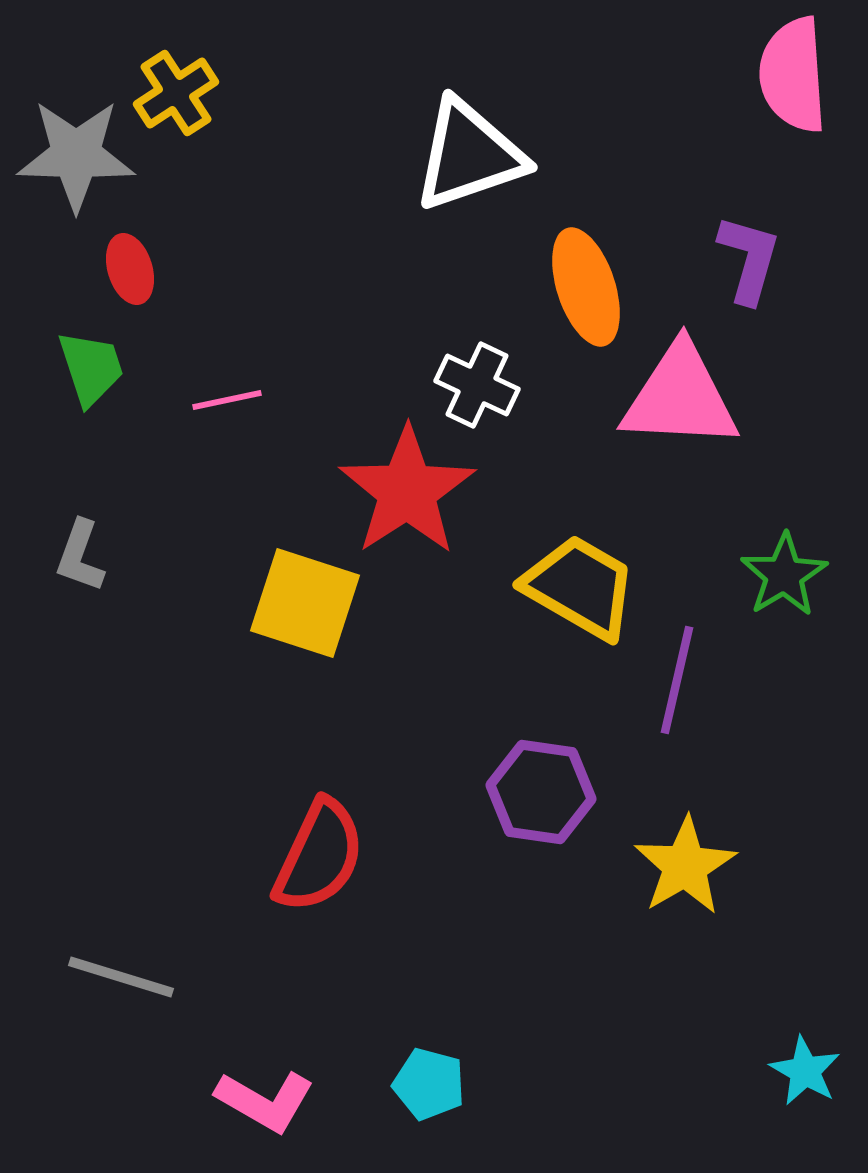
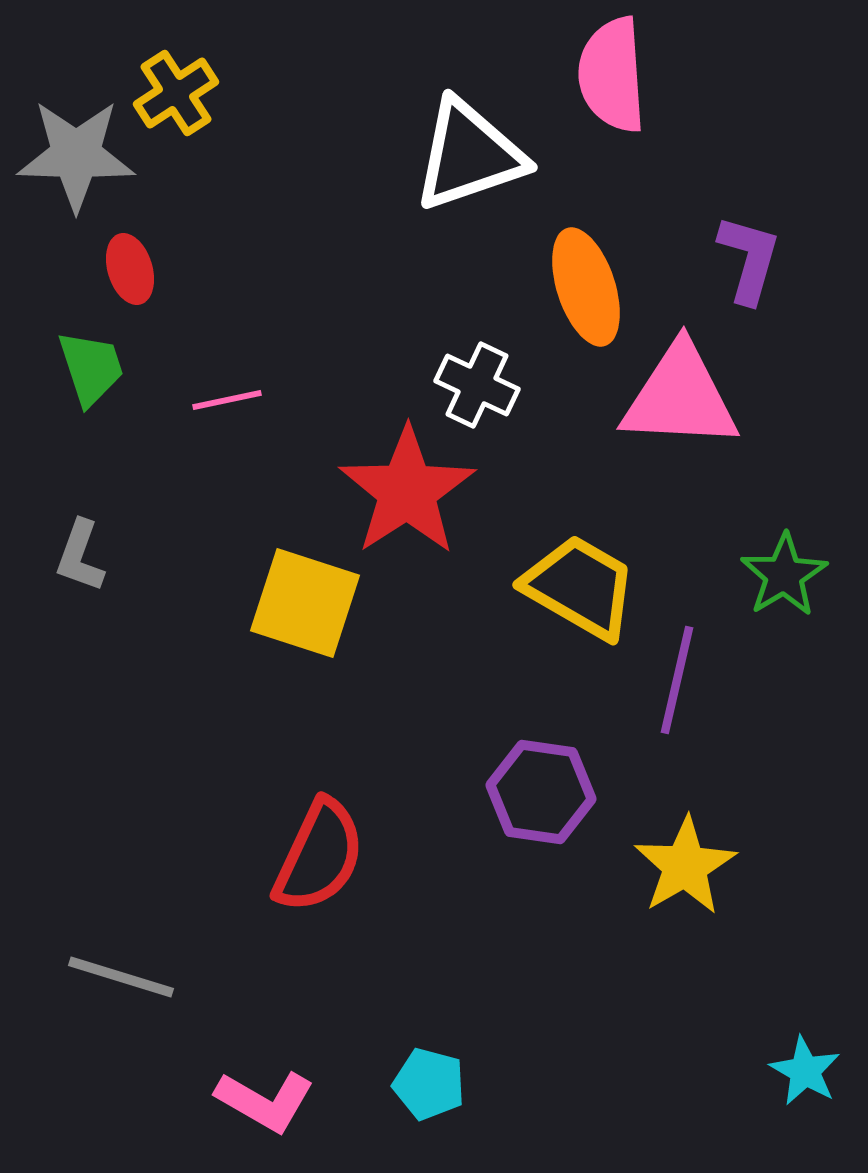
pink semicircle: moved 181 px left
